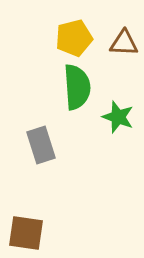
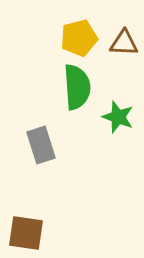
yellow pentagon: moved 5 px right
